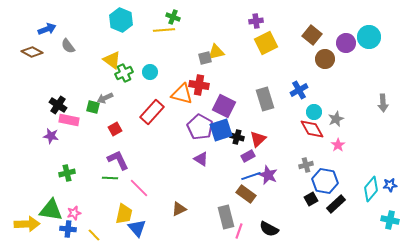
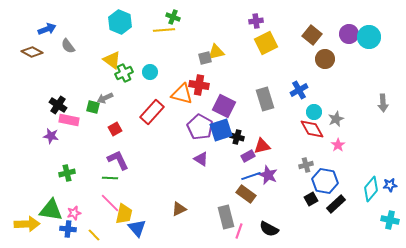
cyan hexagon at (121, 20): moved 1 px left, 2 px down
purple circle at (346, 43): moved 3 px right, 9 px up
red triangle at (258, 139): moved 4 px right, 7 px down; rotated 30 degrees clockwise
pink line at (139, 188): moved 29 px left, 15 px down
